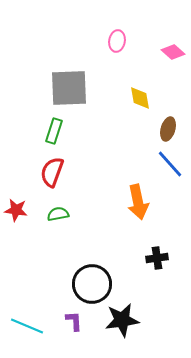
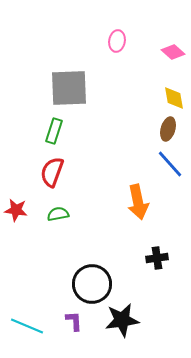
yellow diamond: moved 34 px right
